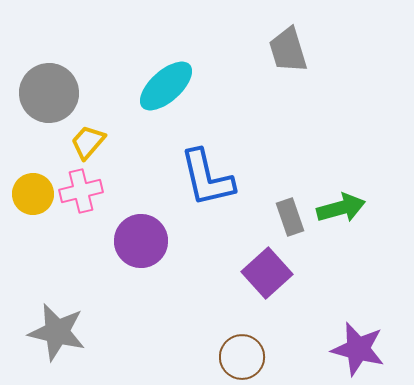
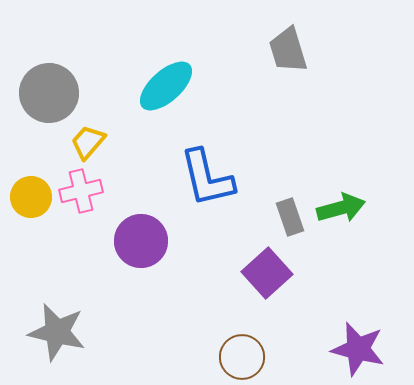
yellow circle: moved 2 px left, 3 px down
